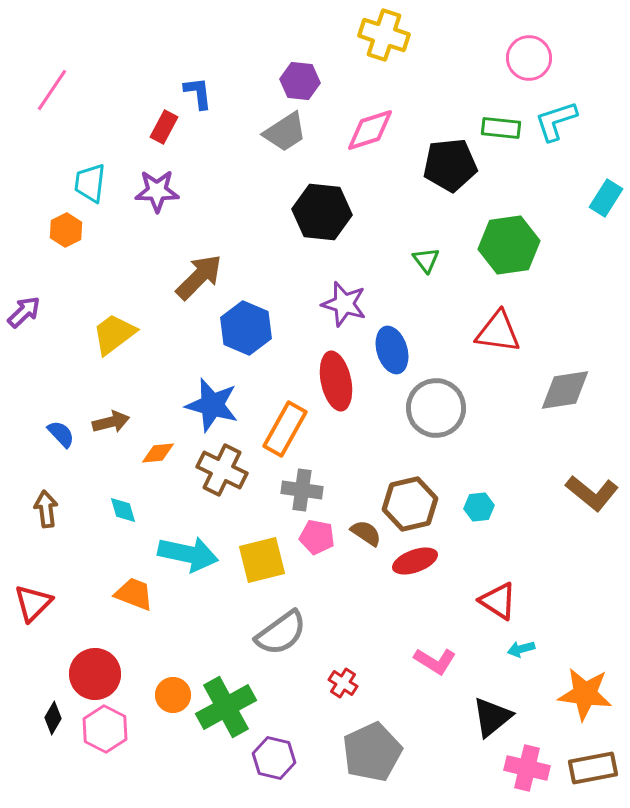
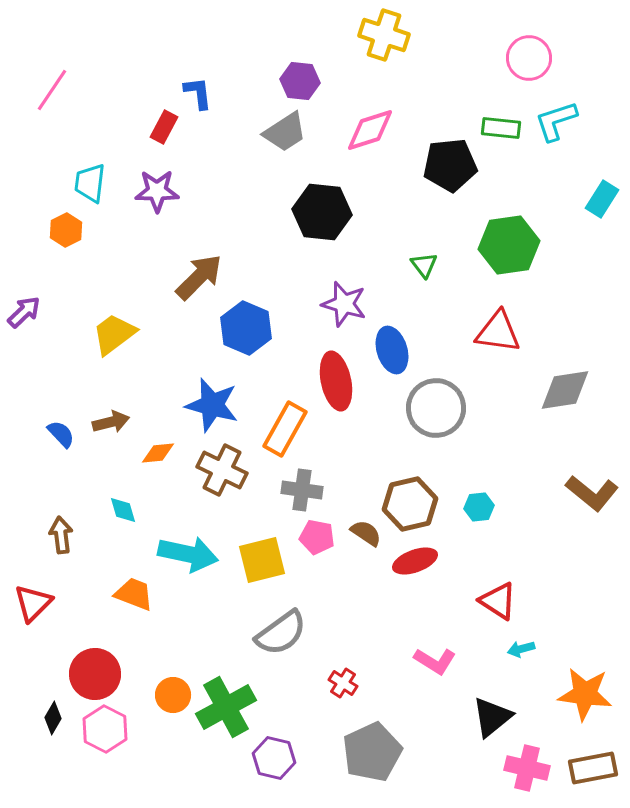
cyan rectangle at (606, 198): moved 4 px left, 1 px down
green triangle at (426, 260): moved 2 px left, 5 px down
brown arrow at (46, 509): moved 15 px right, 26 px down
